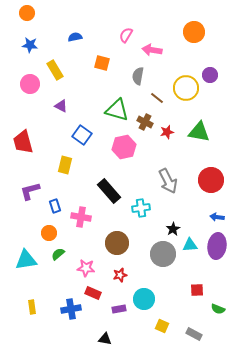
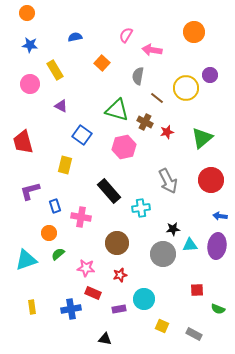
orange square at (102, 63): rotated 28 degrees clockwise
green triangle at (199, 132): moved 3 px right, 6 px down; rotated 50 degrees counterclockwise
blue arrow at (217, 217): moved 3 px right, 1 px up
black star at (173, 229): rotated 24 degrees clockwise
cyan triangle at (26, 260): rotated 10 degrees counterclockwise
